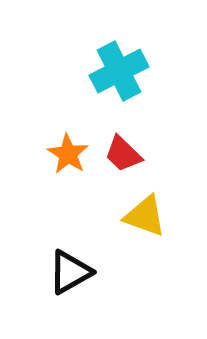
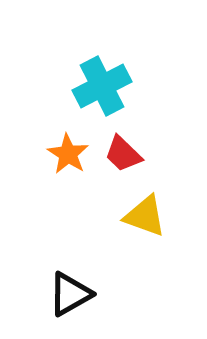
cyan cross: moved 17 px left, 15 px down
black triangle: moved 22 px down
